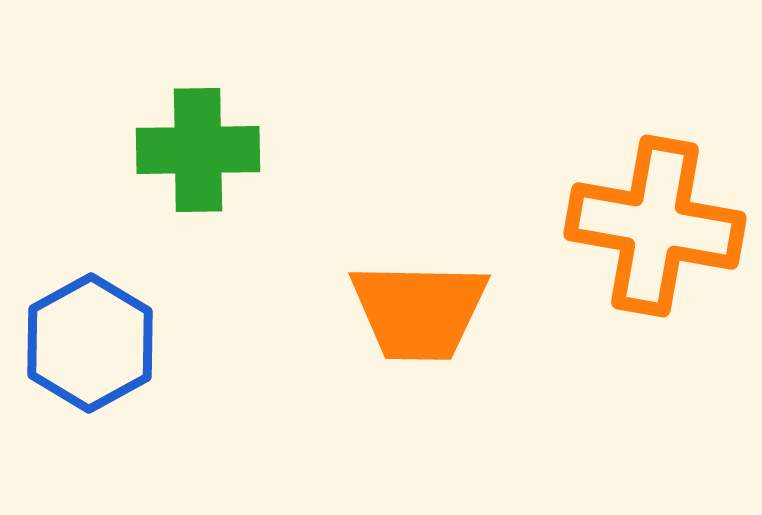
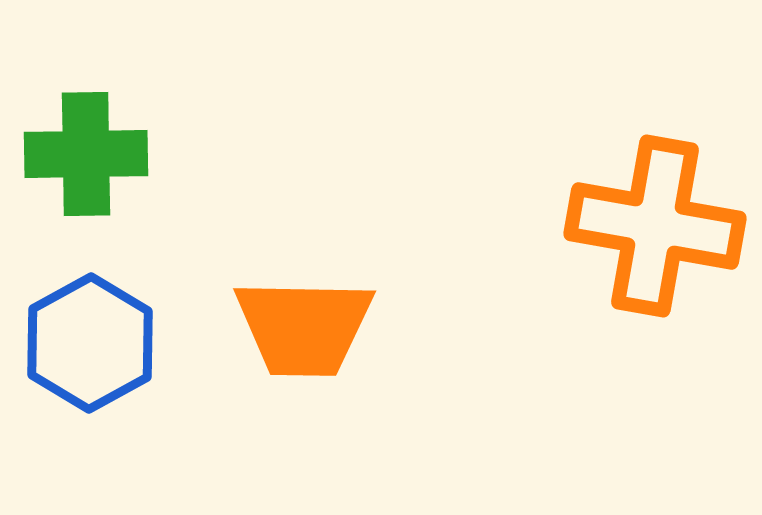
green cross: moved 112 px left, 4 px down
orange trapezoid: moved 115 px left, 16 px down
